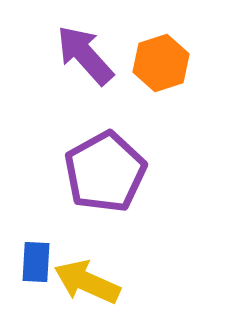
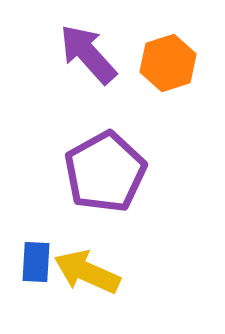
purple arrow: moved 3 px right, 1 px up
orange hexagon: moved 7 px right
yellow arrow: moved 10 px up
